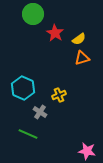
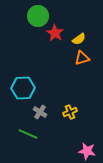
green circle: moved 5 px right, 2 px down
cyan hexagon: rotated 25 degrees counterclockwise
yellow cross: moved 11 px right, 17 px down
